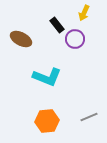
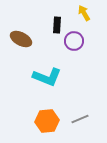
yellow arrow: rotated 126 degrees clockwise
black rectangle: rotated 42 degrees clockwise
purple circle: moved 1 px left, 2 px down
gray line: moved 9 px left, 2 px down
